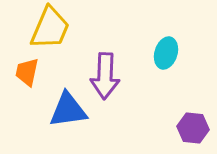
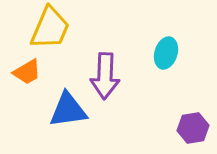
orange trapezoid: rotated 132 degrees counterclockwise
purple hexagon: rotated 16 degrees counterclockwise
